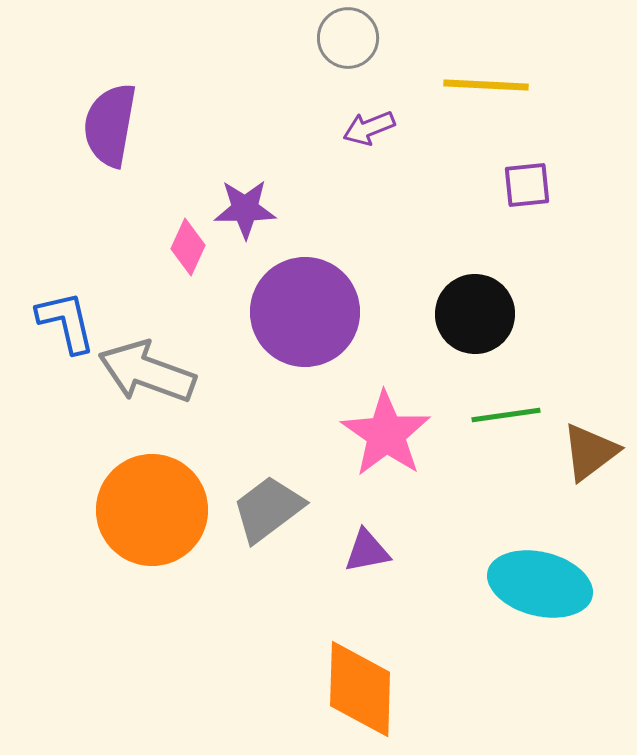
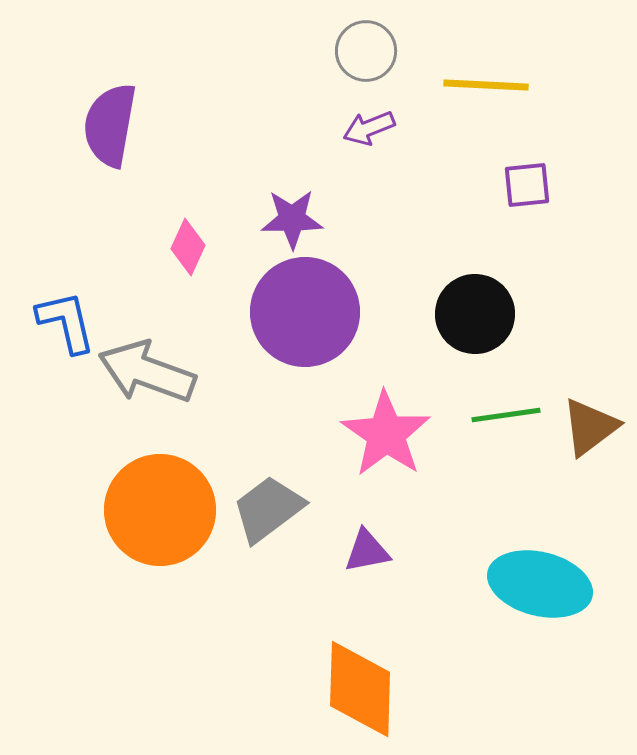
gray circle: moved 18 px right, 13 px down
purple star: moved 47 px right, 10 px down
brown triangle: moved 25 px up
orange circle: moved 8 px right
